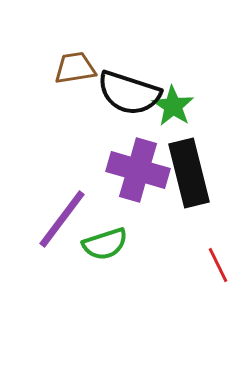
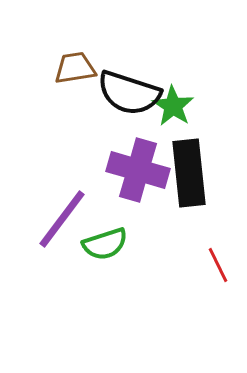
black rectangle: rotated 8 degrees clockwise
